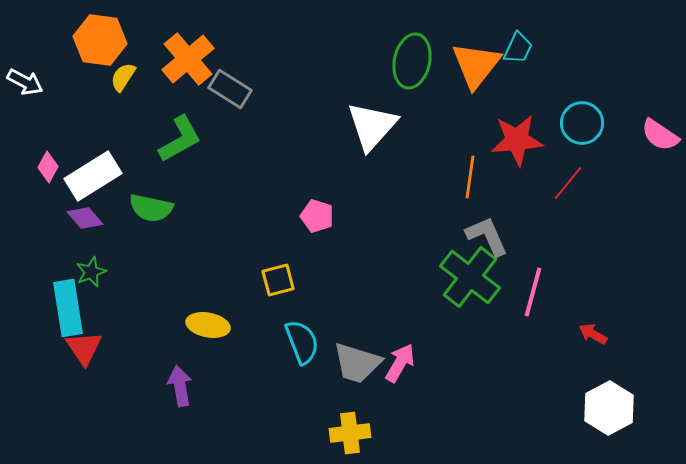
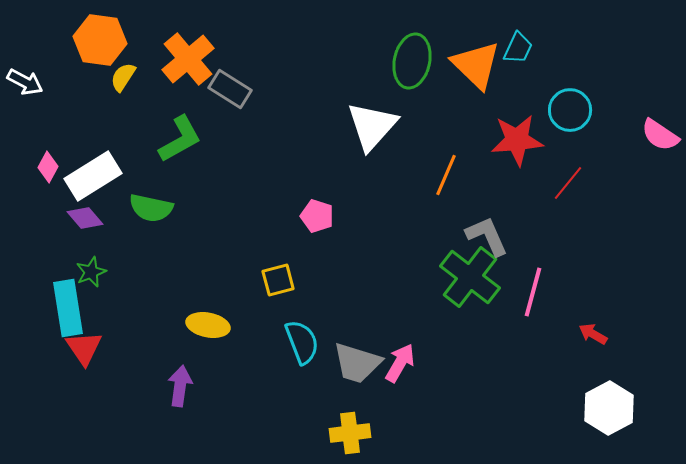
orange triangle: rotated 24 degrees counterclockwise
cyan circle: moved 12 px left, 13 px up
orange line: moved 24 px left, 2 px up; rotated 15 degrees clockwise
purple arrow: rotated 18 degrees clockwise
